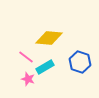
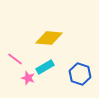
pink line: moved 11 px left, 2 px down
blue hexagon: moved 12 px down
pink star: moved 1 px up
